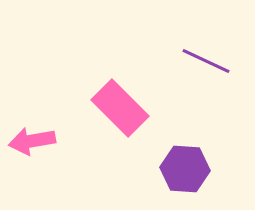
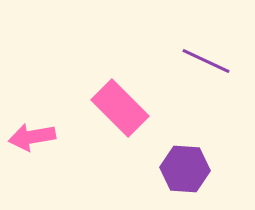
pink arrow: moved 4 px up
